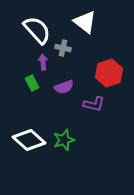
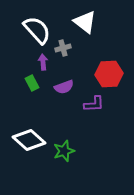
gray cross: rotated 28 degrees counterclockwise
red hexagon: moved 1 px down; rotated 16 degrees clockwise
purple L-shape: rotated 15 degrees counterclockwise
green star: moved 11 px down
